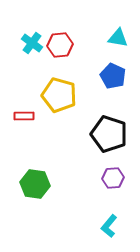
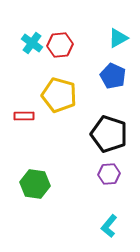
cyan triangle: rotated 40 degrees counterclockwise
purple hexagon: moved 4 px left, 4 px up
